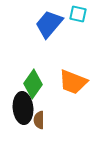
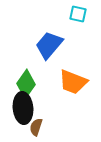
blue trapezoid: moved 21 px down
green diamond: moved 7 px left
brown semicircle: moved 3 px left, 7 px down; rotated 18 degrees clockwise
